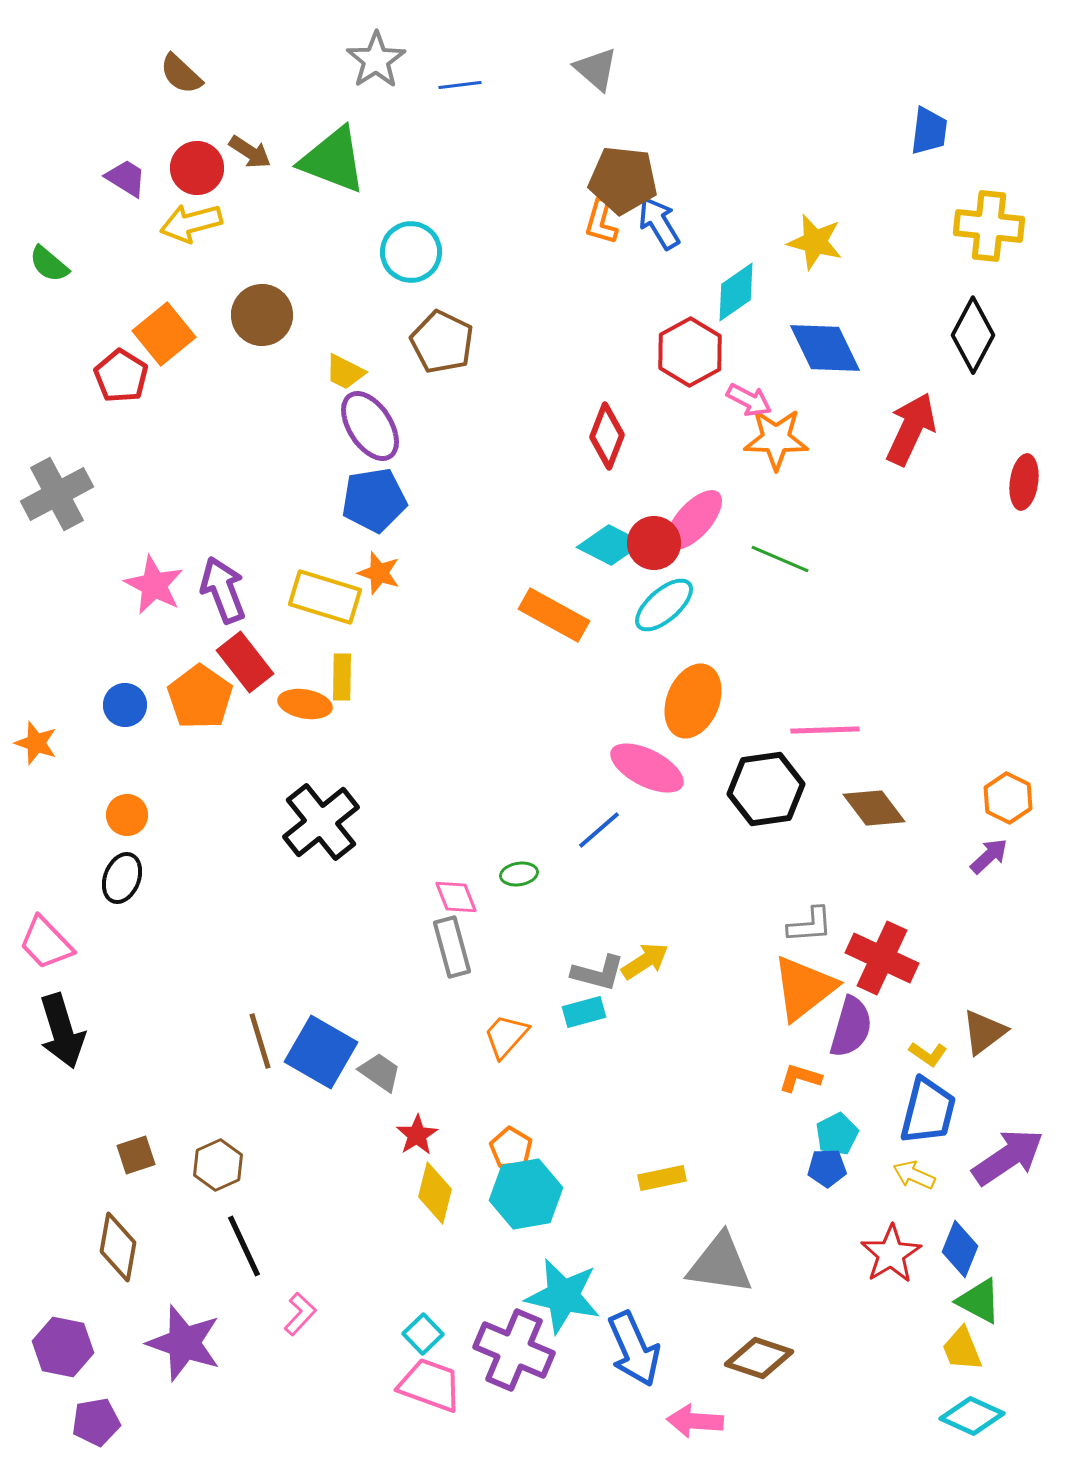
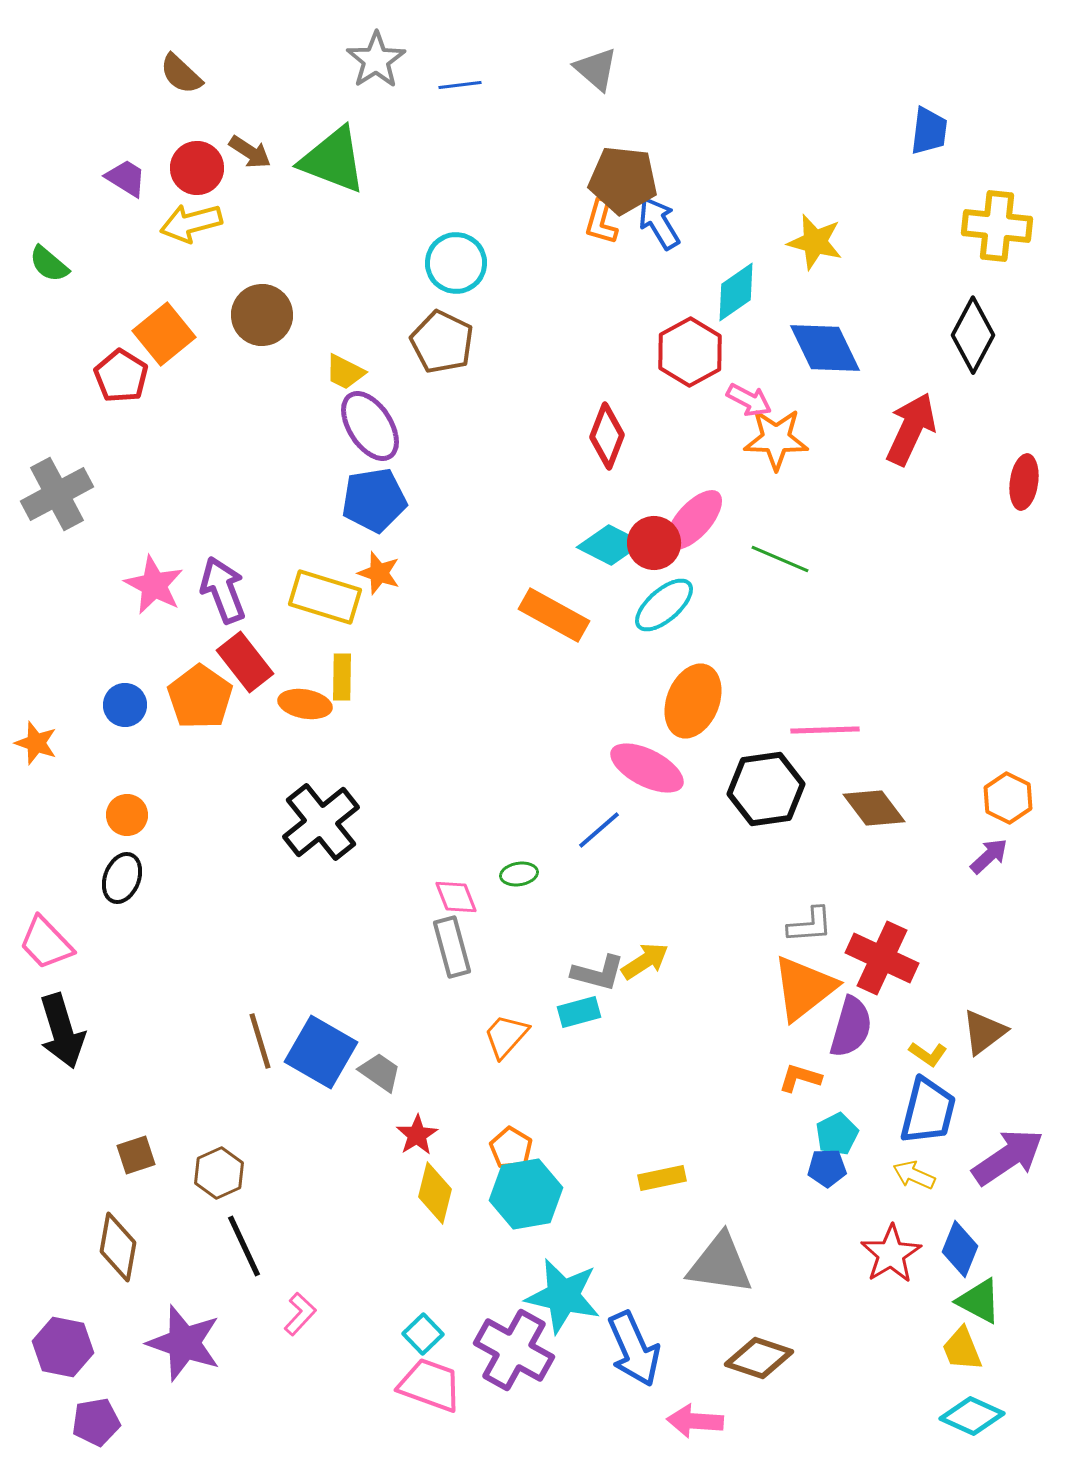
yellow cross at (989, 226): moved 8 px right
cyan circle at (411, 252): moved 45 px right, 11 px down
cyan rectangle at (584, 1012): moved 5 px left
brown hexagon at (218, 1165): moved 1 px right, 8 px down
purple cross at (514, 1350): rotated 6 degrees clockwise
